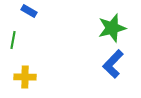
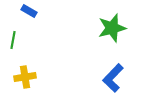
blue L-shape: moved 14 px down
yellow cross: rotated 10 degrees counterclockwise
